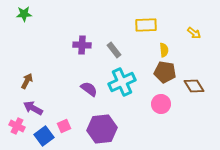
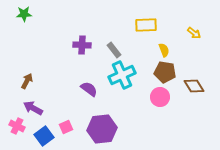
yellow semicircle: rotated 16 degrees counterclockwise
cyan cross: moved 7 px up
pink circle: moved 1 px left, 7 px up
pink square: moved 2 px right, 1 px down
